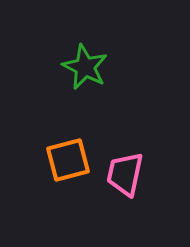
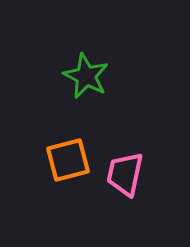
green star: moved 1 px right, 9 px down
